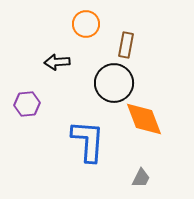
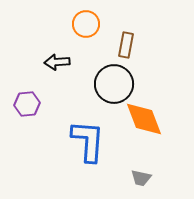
black circle: moved 1 px down
gray trapezoid: rotated 75 degrees clockwise
